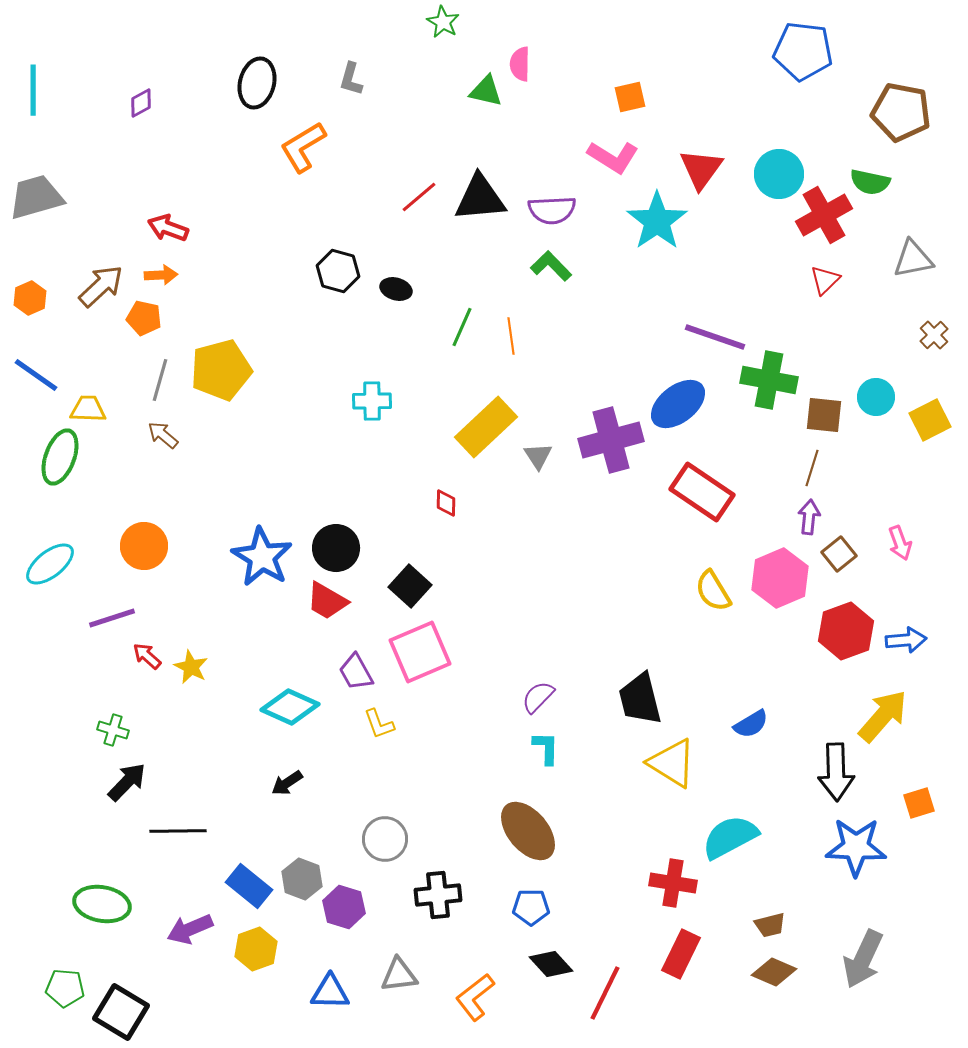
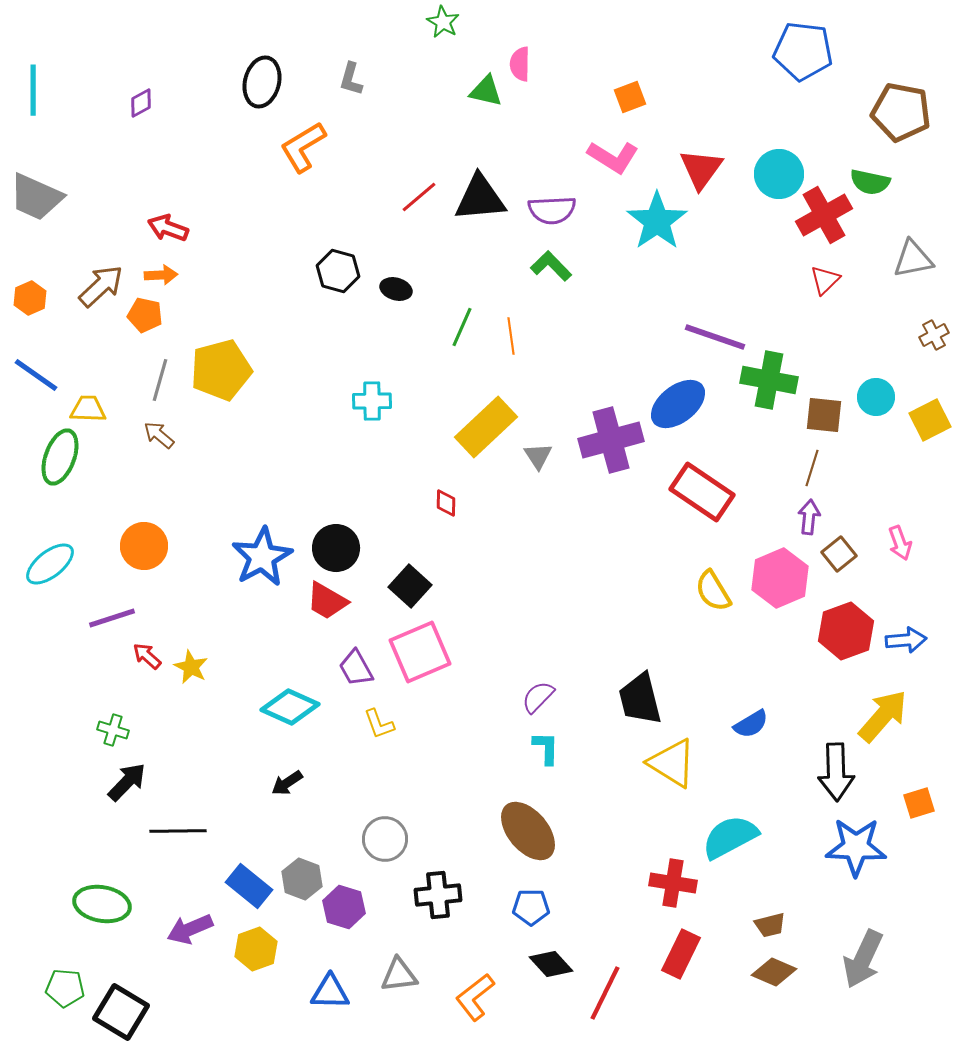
black ellipse at (257, 83): moved 5 px right, 1 px up
orange square at (630, 97): rotated 8 degrees counterclockwise
gray trapezoid at (36, 197): rotated 140 degrees counterclockwise
orange pentagon at (144, 318): moved 1 px right, 3 px up
brown cross at (934, 335): rotated 16 degrees clockwise
brown arrow at (163, 435): moved 4 px left
blue star at (262, 557): rotated 12 degrees clockwise
purple trapezoid at (356, 672): moved 4 px up
